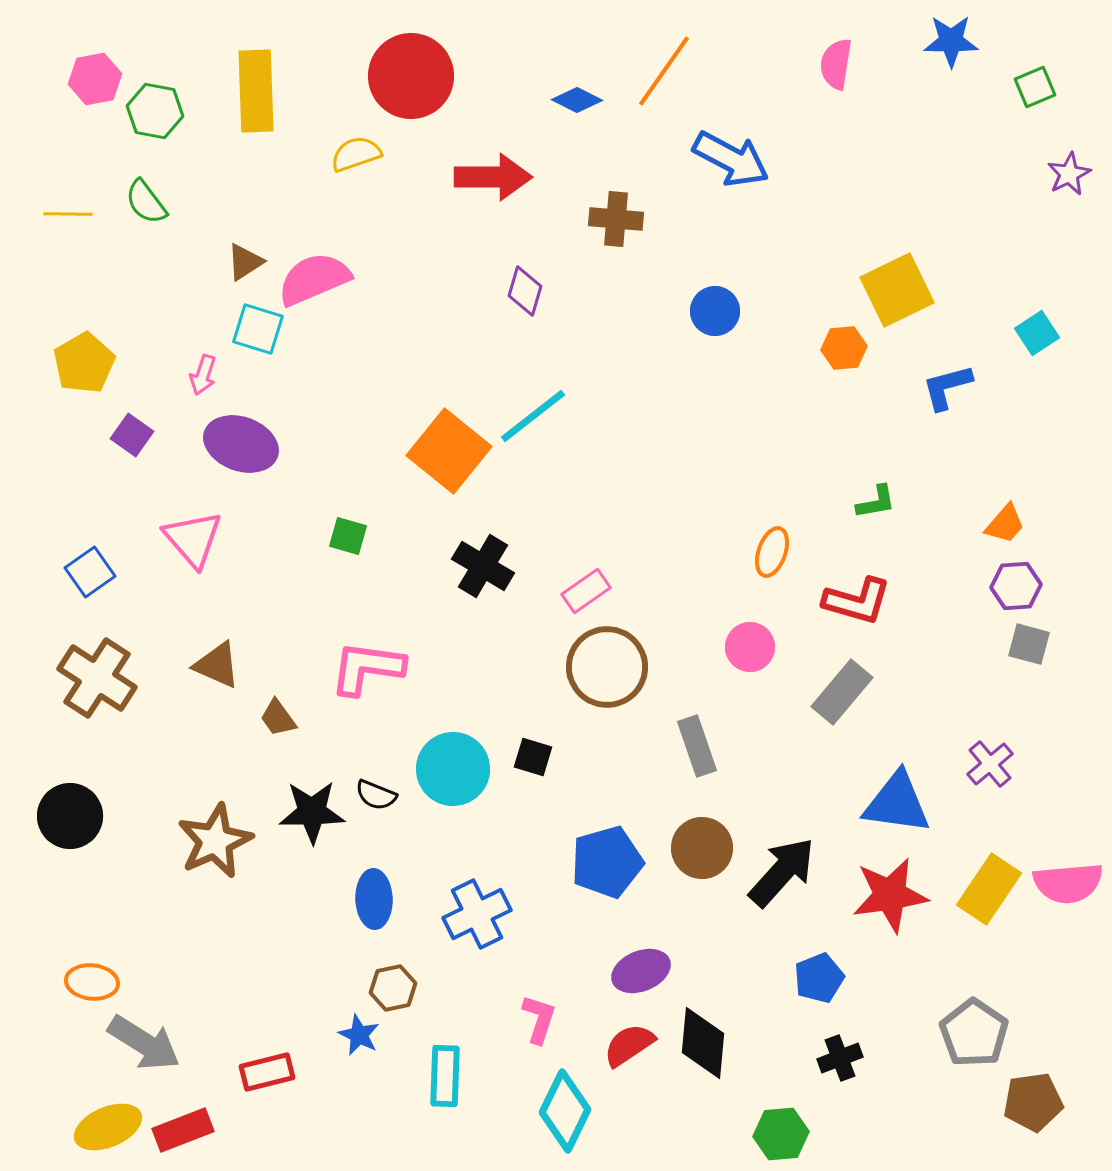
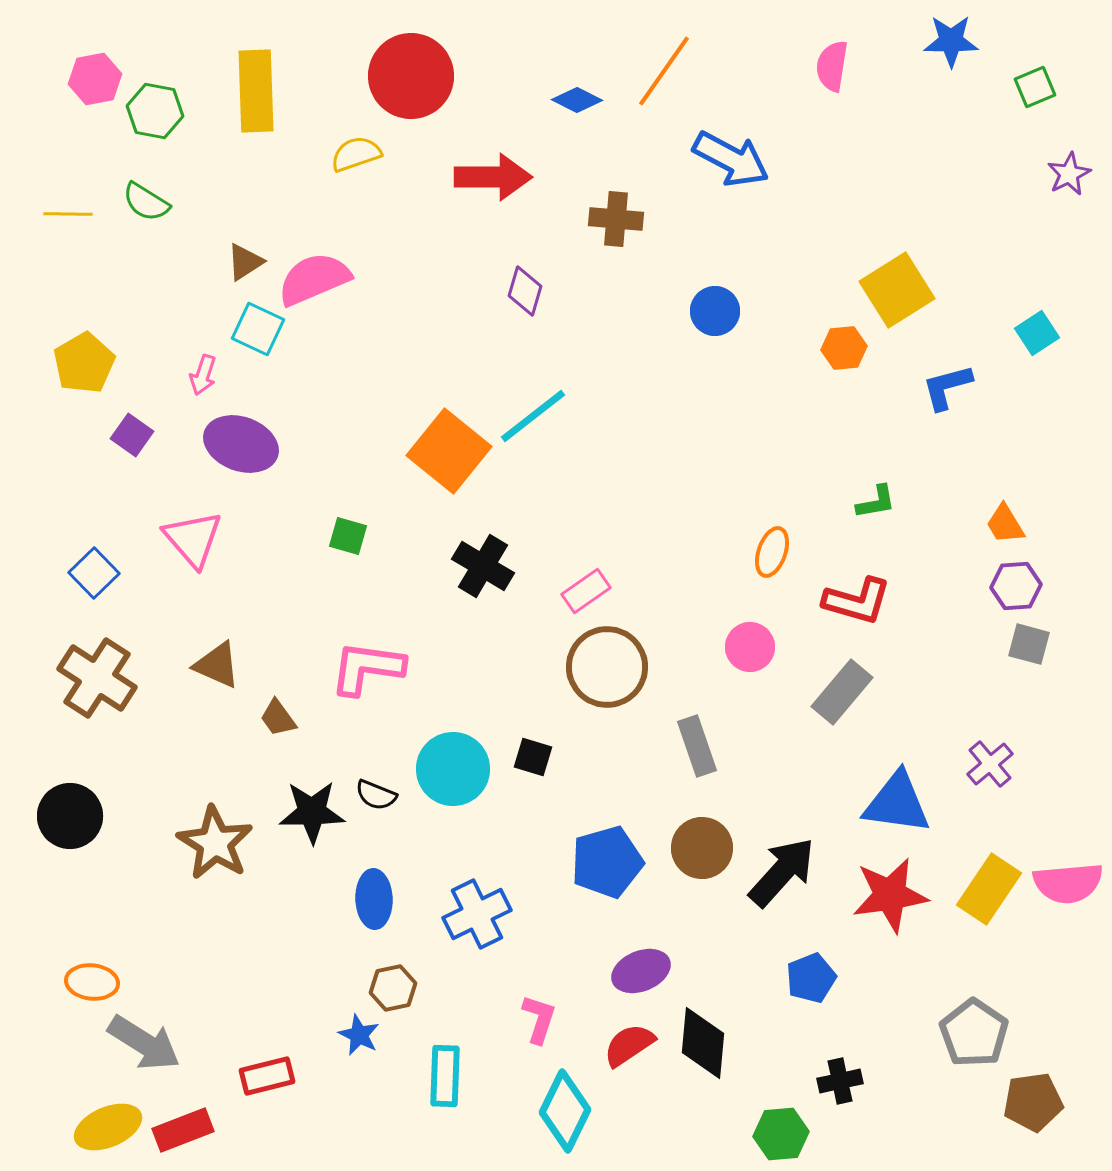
pink semicircle at (836, 64): moved 4 px left, 2 px down
green semicircle at (146, 202): rotated 21 degrees counterclockwise
yellow square at (897, 290): rotated 6 degrees counterclockwise
cyan square at (258, 329): rotated 8 degrees clockwise
orange trapezoid at (1005, 524): rotated 108 degrees clockwise
blue square at (90, 572): moved 4 px right, 1 px down; rotated 9 degrees counterclockwise
brown star at (215, 841): moved 2 px down; rotated 16 degrees counterclockwise
blue pentagon at (819, 978): moved 8 px left
black cross at (840, 1058): moved 23 px down; rotated 9 degrees clockwise
red rectangle at (267, 1072): moved 4 px down
